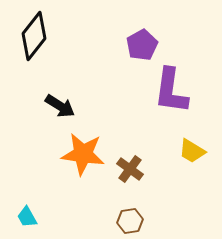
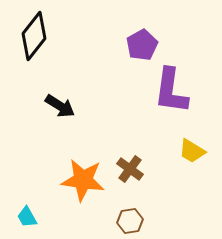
orange star: moved 26 px down
